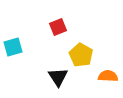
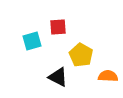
red square: rotated 18 degrees clockwise
cyan square: moved 19 px right, 6 px up
black triangle: rotated 30 degrees counterclockwise
